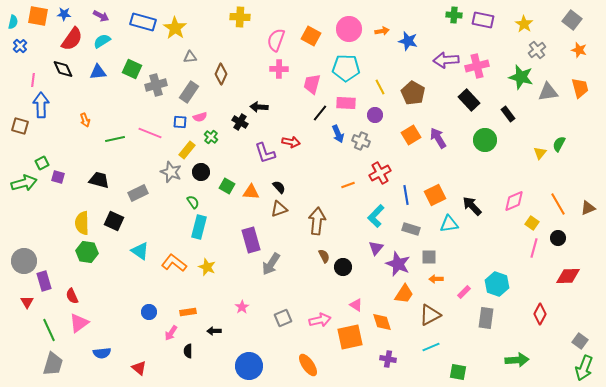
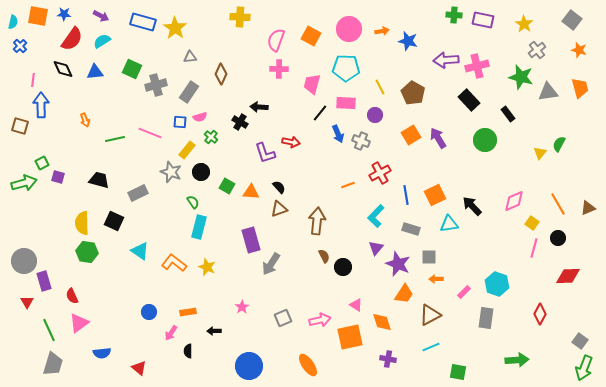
blue triangle at (98, 72): moved 3 px left
